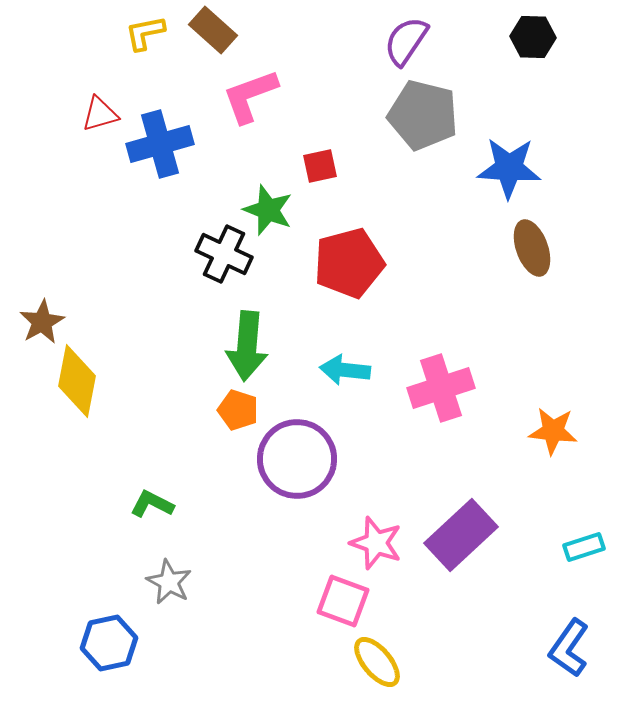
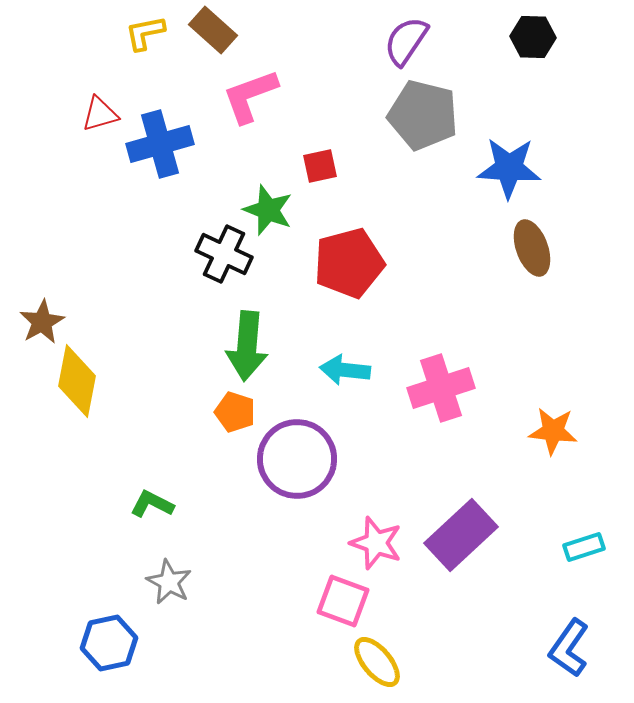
orange pentagon: moved 3 px left, 2 px down
